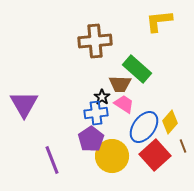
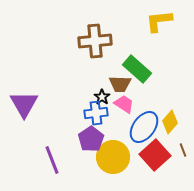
brown line: moved 4 px down
yellow circle: moved 1 px right, 1 px down
